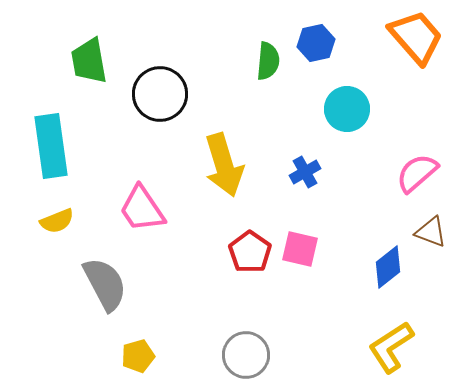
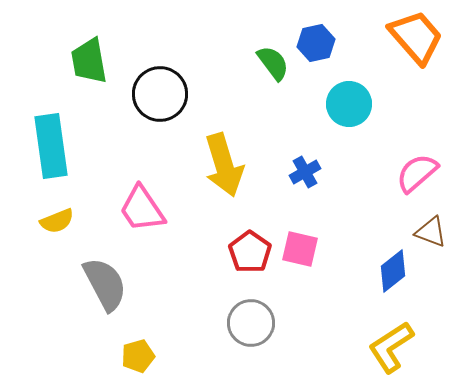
green semicircle: moved 5 px right, 2 px down; rotated 42 degrees counterclockwise
cyan circle: moved 2 px right, 5 px up
blue diamond: moved 5 px right, 4 px down
gray circle: moved 5 px right, 32 px up
